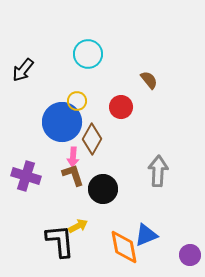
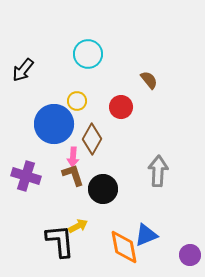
blue circle: moved 8 px left, 2 px down
